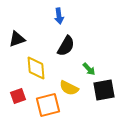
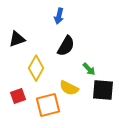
blue arrow: rotated 21 degrees clockwise
yellow diamond: rotated 35 degrees clockwise
black square: moved 1 px left; rotated 15 degrees clockwise
